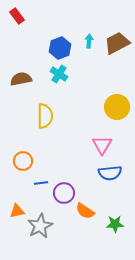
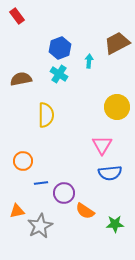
cyan arrow: moved 20 px down
yellow semicircle: moved 1 px right, 1 px up
